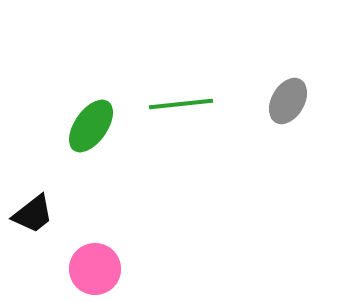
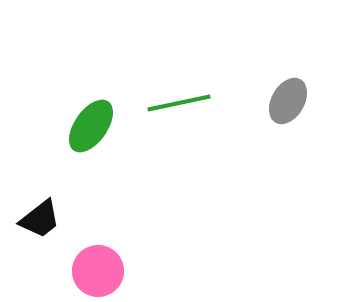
green line: moved 2 px left, 1 px up; rotated 6 degrees counterclockwise
black trapezoid: moved 7 px right, 5 px down
pink circle: moved 3 px right, 2 px down
